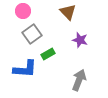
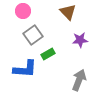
gray square: moved 1 px right, 1 px down
purple star: rotated 21 degrees counterclockwise
